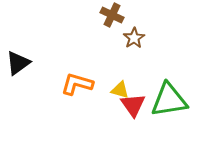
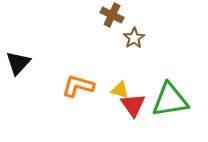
black triangle: rotated 12 degrees counterclockwise
orange L-shape: moved 1 px right, 2 px down
green triangle: moved 1 px right
